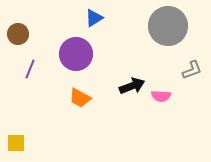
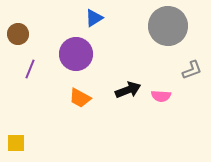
black arrow: moved 4 px left, 4 px down
